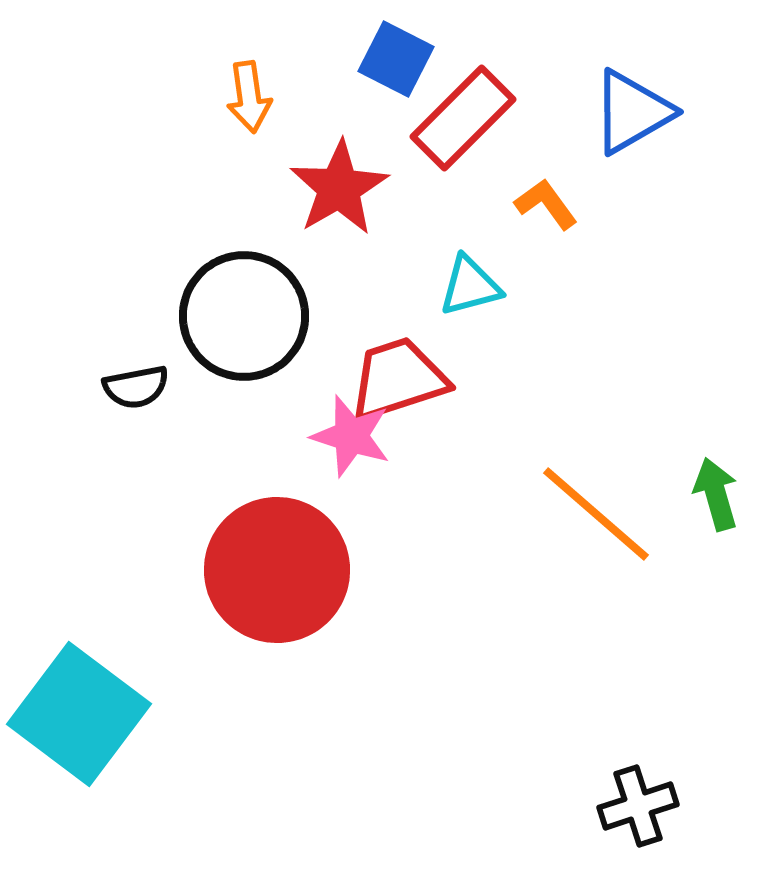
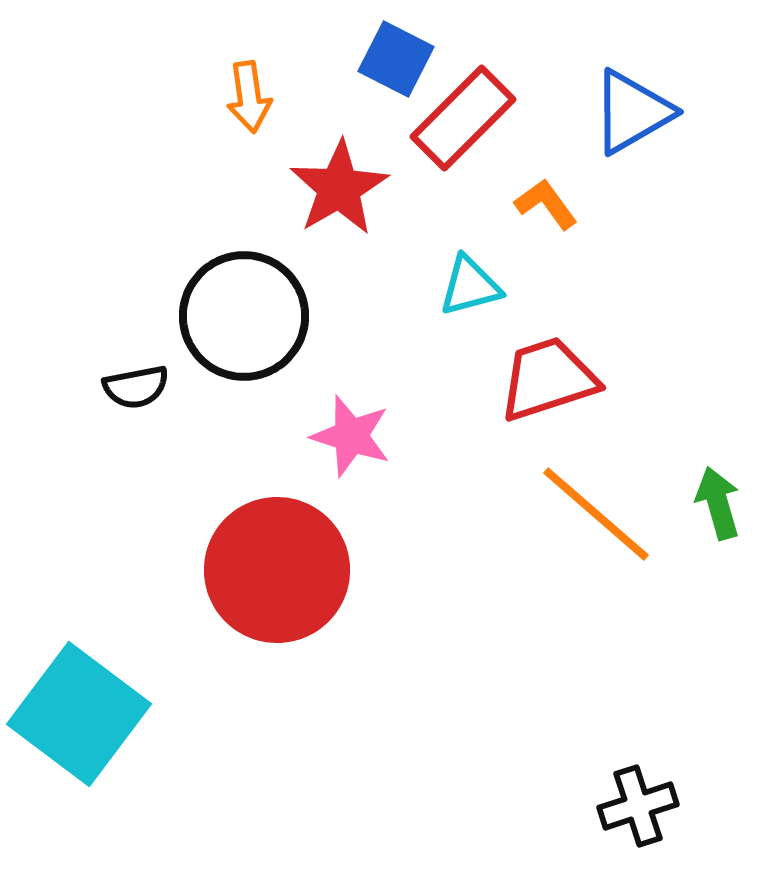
red trapezoid: moved 150 px right
green arrow: moved 2 px right, 9 px down
